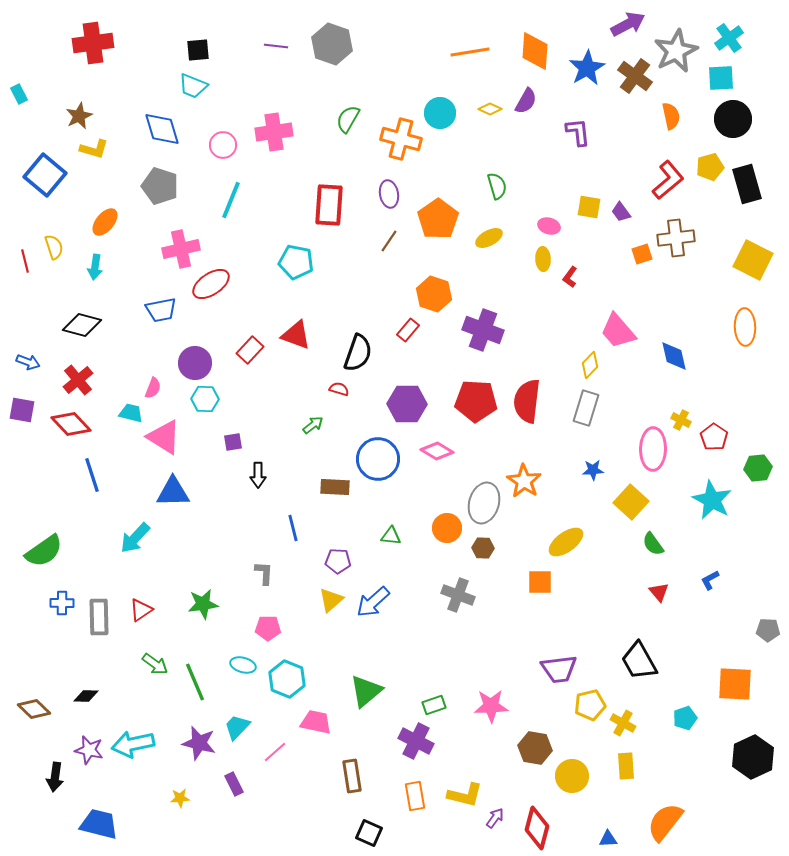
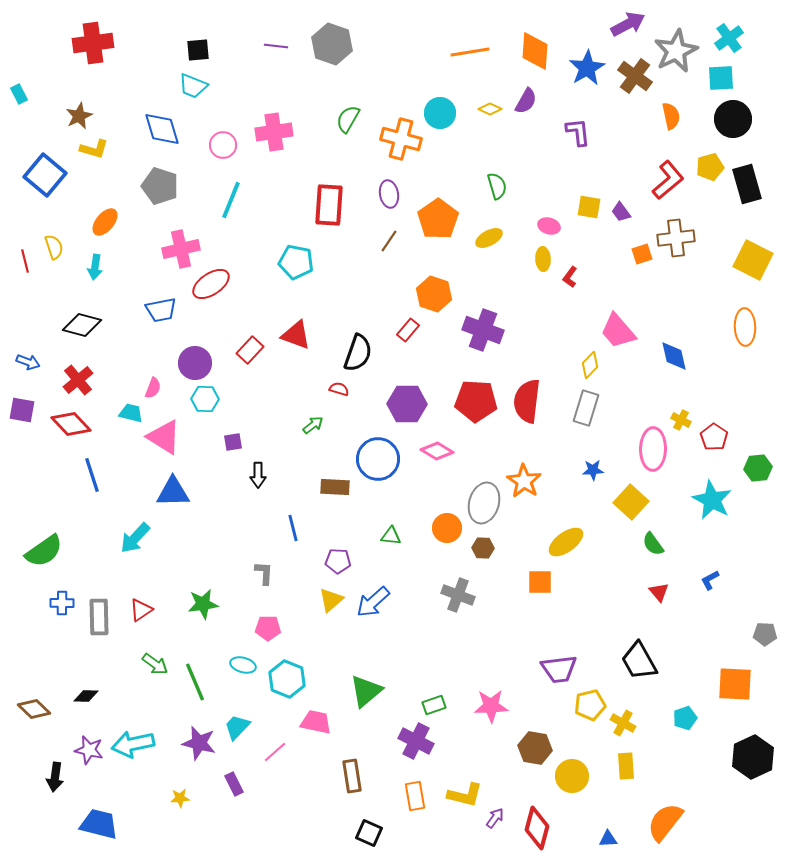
gray pentagon at (768, 630): moved 3 px left, 4 px down
